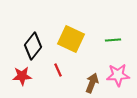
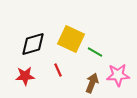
green line: moved 18 px left, 12 px down; rotated 35 degrees clockwise
black diamond: moved 2 px up; rotated 36 degrees clockwise
red star: moved 3 px right
